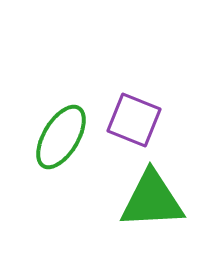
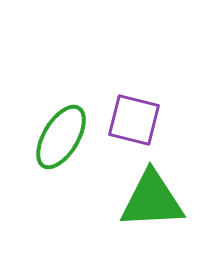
purple square: rotated 8 degrees counterclockwise
